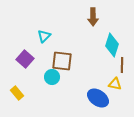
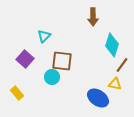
brown line: rotated 35 degrees clockwise
